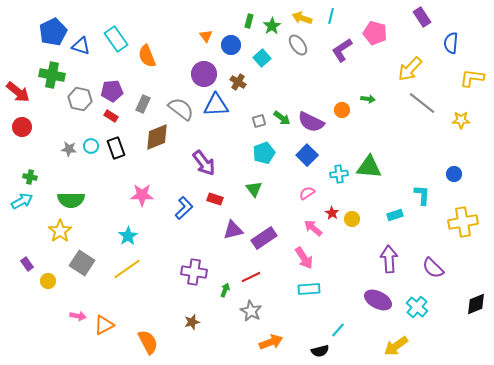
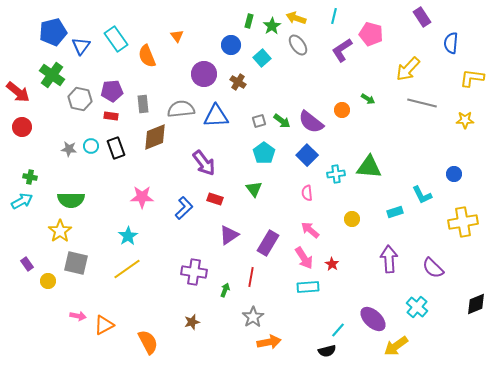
cyan line at (331, 16): moved 3 px right
yellow arrow at (302, 18): moved 6 px left
blue pentagon at (53, 32): rotated 12 degrees clockwise
pink pentagon at (375, 33): moved 4 px left, 1 px down
orange triangle at (206, 36): moved 29 px left
blue triangle at (81, 46): rotated 48 degrees clockwise
yellow arrow at (410, 69): moved 2 px left
green cross at (52, 75): rotated 25 degrees clockwise
green arrow at (368, 99): rotated 24 degrees clockwise
gray line at (422, 103): rotated 24 degrees counterclockwise
gray rectangle at (143, 104): rotated 30 degrees counterclockwise
blue triangle at (216, 105): moved 11 px down
gray semicircle at (181, 109): rotated 44 degrees counterclockwise
red rectangle at (111, 116): rotated 24 degrees counterclockwise
green arrow at (282, 118): moved 3 px down
yellow star at (461, 120): moved 4 px right
purple semicircle at (311, 122): rotated 12 degrees clockwise
brown diamond at (157, 137): moved 2 px left
cyan pentagon at (264, 153): rotated 15 degrees counterclockwise
cyan cross at (339, 174): moved 3 px left
pink semicircle at (307, 193): rotated 63 degrees counterclockwise
pink star at (142, 195): moved 2 px down
cyan L-shape at (422, 195): rotated 150 degrees clockwise
red star at (332, 213): moved 51 px down
cyan rectangle at (395, 215): moved 3 px up
pink arrow at (313, 228): moved 3 px left, 2 px down
purple triangle at (233, 230): moved 4 px left, 5 px down; rotated 20 degrees counterclockwise
purple rectangle at (264, 238): moved 4 px right, 5 px down; rotated 25 degrees counterclockwise
gray square at (82, 263): moved 6 px left; rotated 20 degrees counterclockwise
red line at (251, 277): rotated 54 degrees counterclockwise
cyan rectangle at (309, 289): moved 1 px left, 2 px up
purple ellipse at (378, 300): moved 5 px left, 19 px down; rotated 16 degrees clockwise
gray star at (251, 311): moved 2 px right, 6 px down; rotated 10 degrees clockwise
orange arrow at (271, 342): moved 2 px left; rotated 10 degrees clockwise
black semicircle at (320, 351): moved 7 px right
